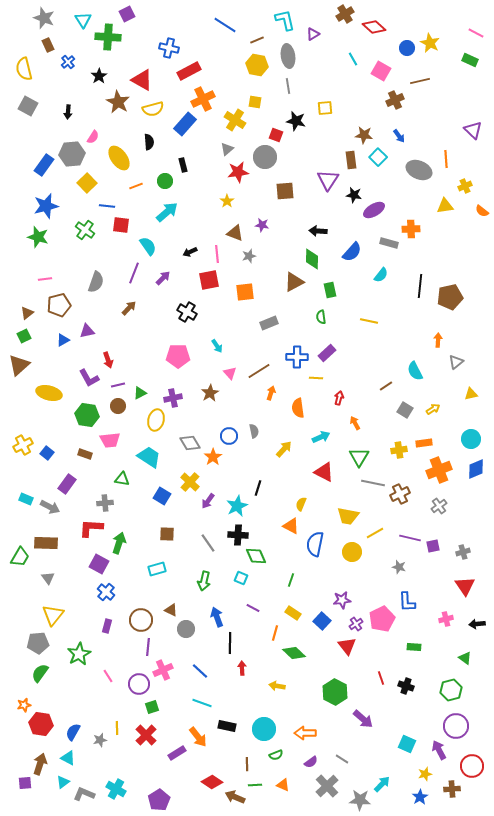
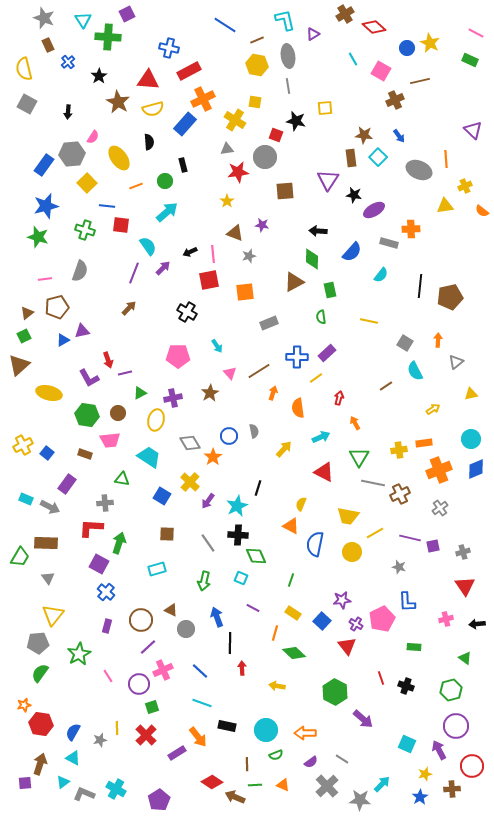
red triangle at (142, 80): moved 6 px right; rotated 25 degrees counterclockwise
gray square at (28, 106): moved 1 px left, 2 px up
gray triangle at (227, 149): rotated 32 degrees clockwise
brown rectangle at (351, 160): moved 2 px up
green cross at (85, 230): rotated 18 degrees counterclockwise
pink line at (217, 254): moved 4 px left
purple arrow at (163, 278): moved 10 px up
gray semicircle at (96, 282): moved 16 px left, 11 px up
brown pentagon at (59, 305): moved 2 px left, 2 px down
purple triangle at (87, 331): moved 5 px left
yellow line at (316, 378): rotated 40 degrees counterclockwise
purple line at (118, 385): moved 7 px right, 12 px up
orange arrow at (271, 393): moved 2 px right
brown circle at (118, 406): moved 7 px down
gray square at (405, 410): moved 67 px up
gray cross at (439, 506): moved 1 px right, 2 px down
purple cross at (356, 624): rotated 24 degrees counterclockwise
purple line at (148, 647): rotated 42 degrees clockwise
cyan circle at (264, 729): moved 2 px right, 1 px down
cyan triangle at (68, 758): moved 5 px right
